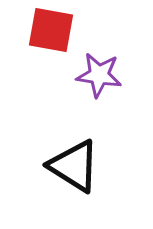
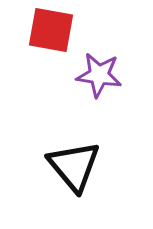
black triangle: rotated 18 degrees clockwise
